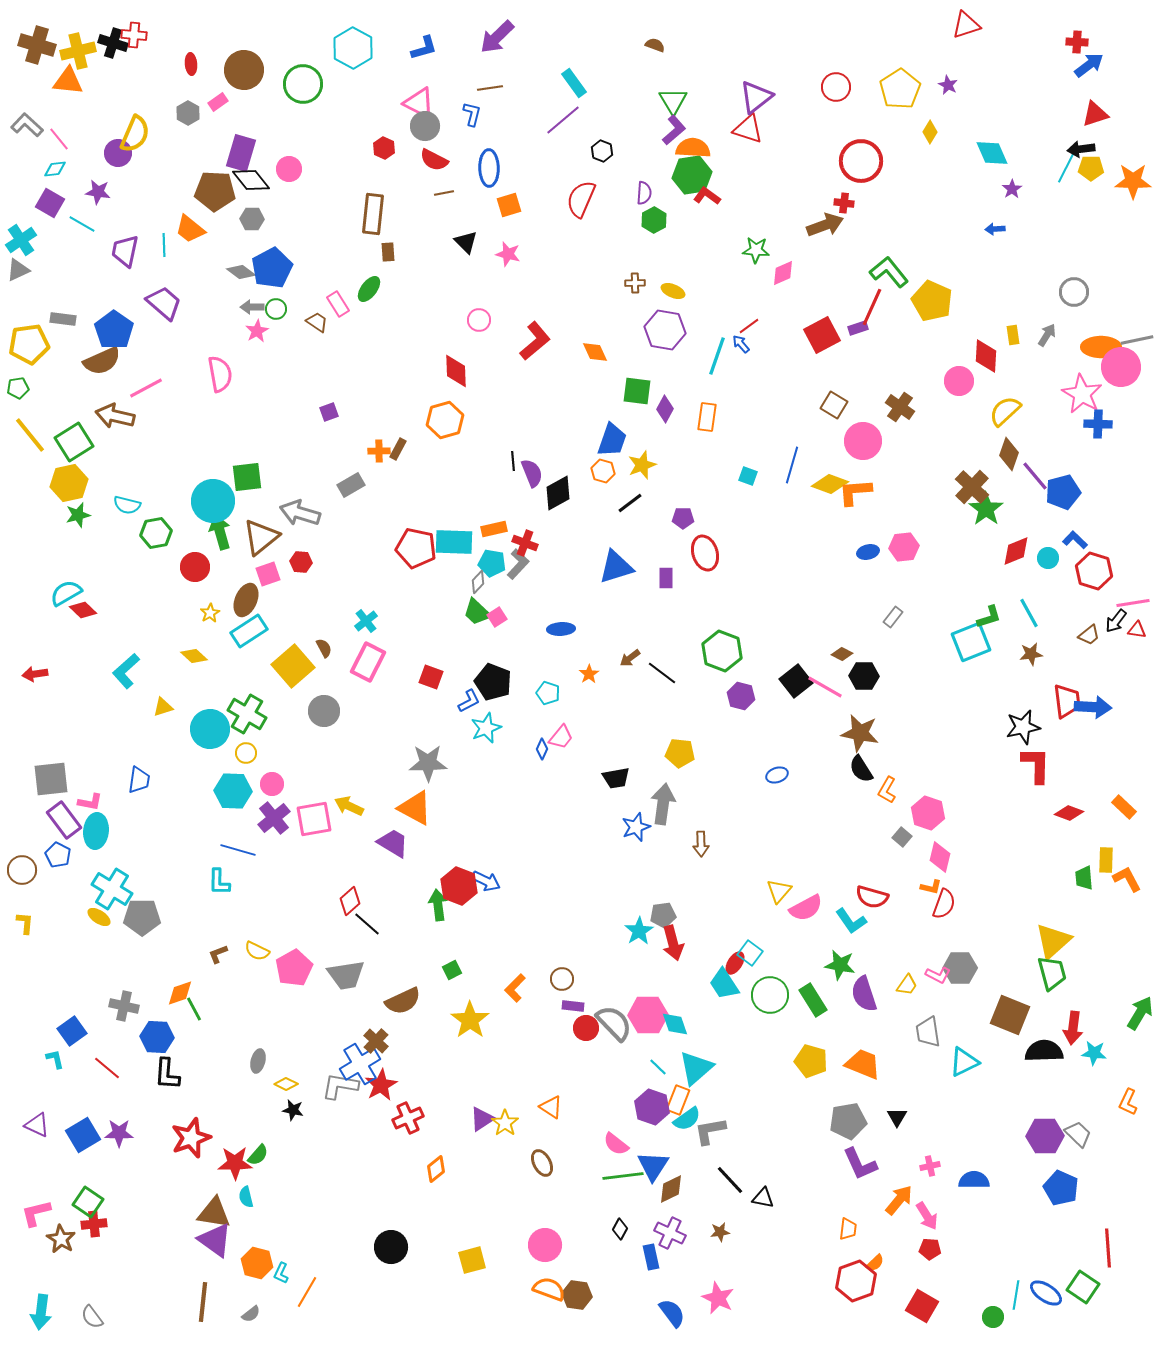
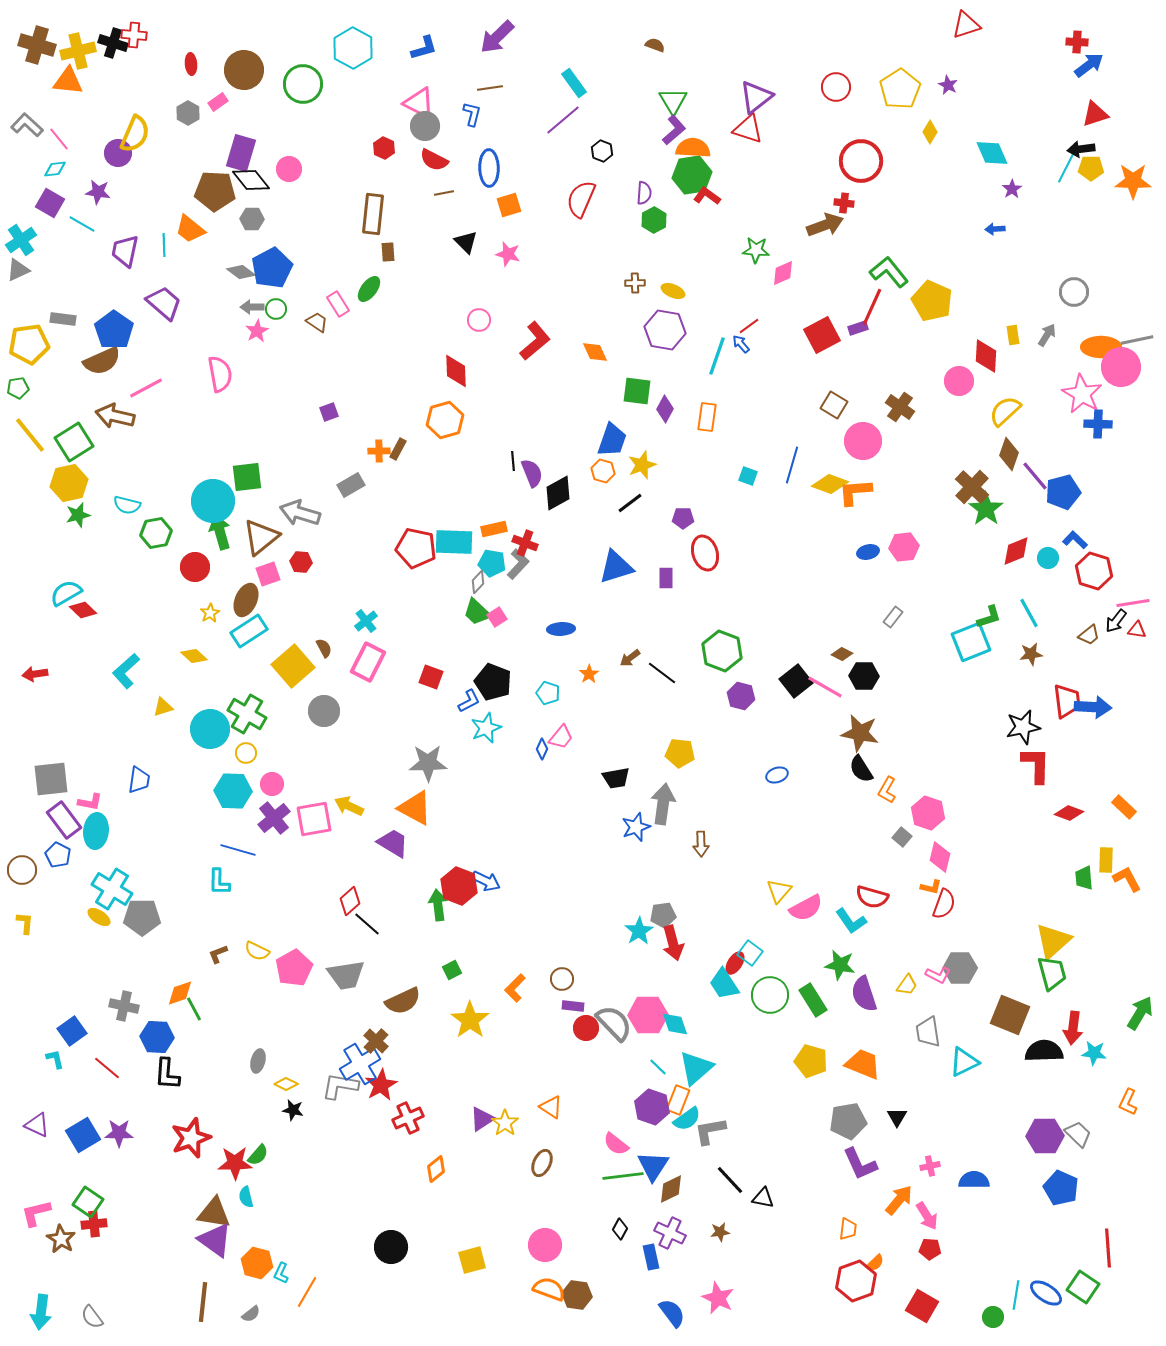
brown ellipse at (542, 1163): rotated 52 degrees clockwise
